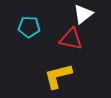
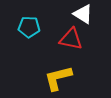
white triangle: rotated 50 degrees counterclockwise
yellow L-shape: moved 2 px down
